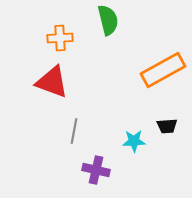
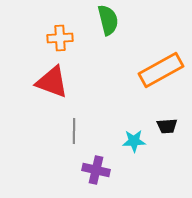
orange rectangle: moved 2 px left
gray line: rotated 10 degrees counterclockwise
